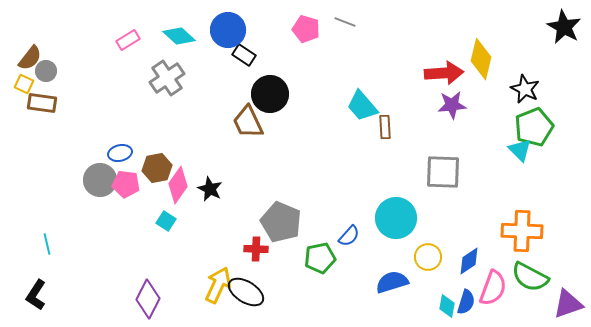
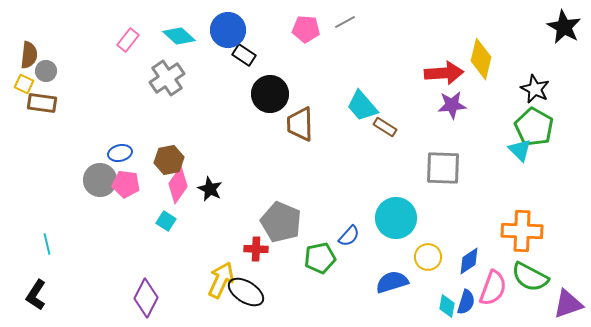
gray line at (345, 22): rotated 50 degrees counterclockwise
pink pentagon at (306, 29): rotated 12 degrees counterclockwise
pink rectangle at (128, 40): rotated 20 degrees counterclockwise
brown semicircle at (30, 58): moved 1 px left, 3 px up; rotated 32 degrees counterclockwise
black star at (525, 89): moved 10 px right
brown trapezoid at (248, 122): moved 52 px right, 2 px down; rotated 24 degrees clockwise
brown rectangle at (385, 127): rotated 55 degrees counterclockwise
green pentagon at (534, 127): rotated 21 degrees counterclockwise
brown hexagon at (157, 168): moved 12 px right, 8 px up
gray square at (443, 172): moved 4 px up
yellow arrow at (218, 285): moved 3 px right, 5 px up
purple diamond at (148, 299): moved 2 px left, 1 px up
